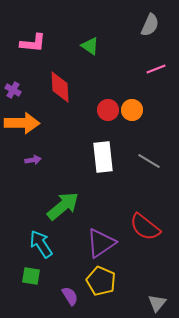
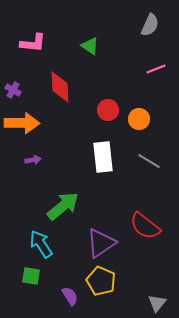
orange circle: moved 7 px right, 9 px down
red semicircle: moved 1 px up
